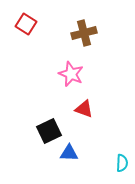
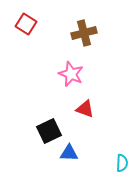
red triangle: moved 1 px right
